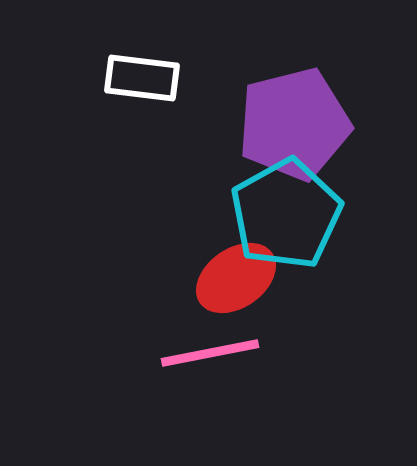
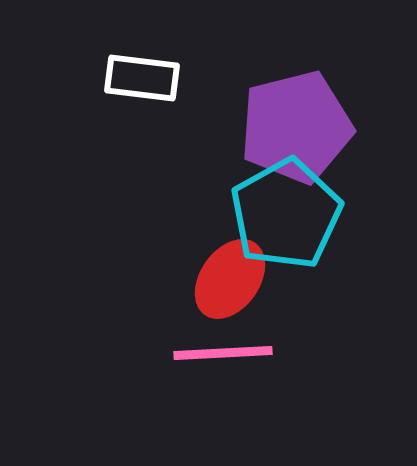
purple pentagon: moved 2 px right, 3 px down
red ellipse: moved 6 px left, 1 px down; rotated 20 degrees counterclockwise
pink line: moved 13 px right; rotated 8 degrees clockwise
